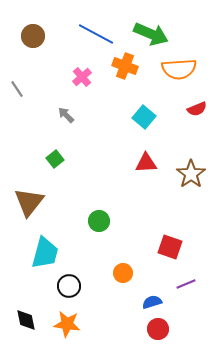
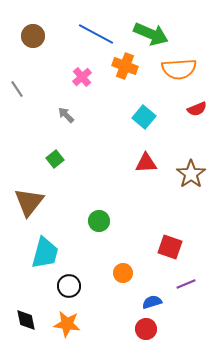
red circle: moved 12 px left
